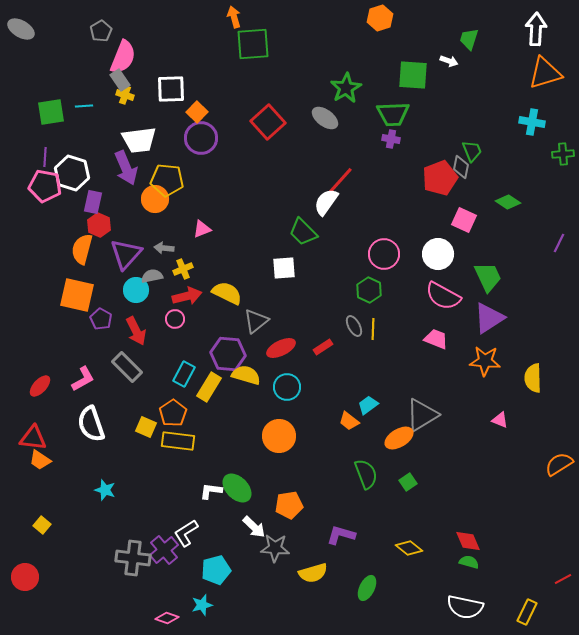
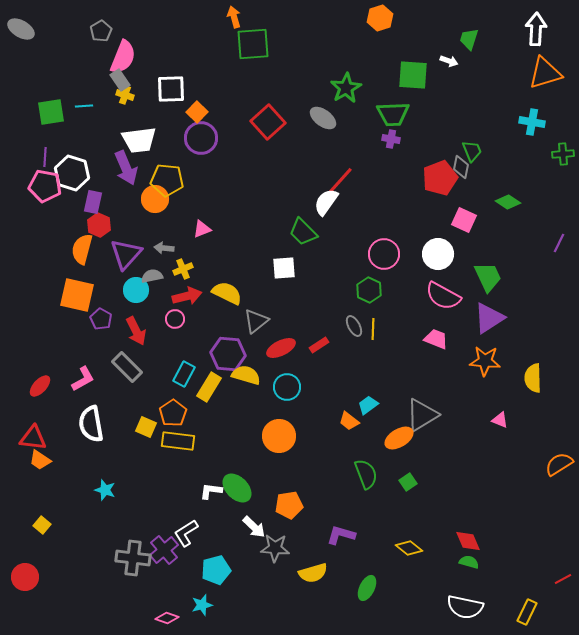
gray ellipse at (325, 118): moved 2 px left
red rectangle at (323, 347): moved 4 px left, 2 px up
white semicircle at (91, 424): rotated 9 degrees clockwise
